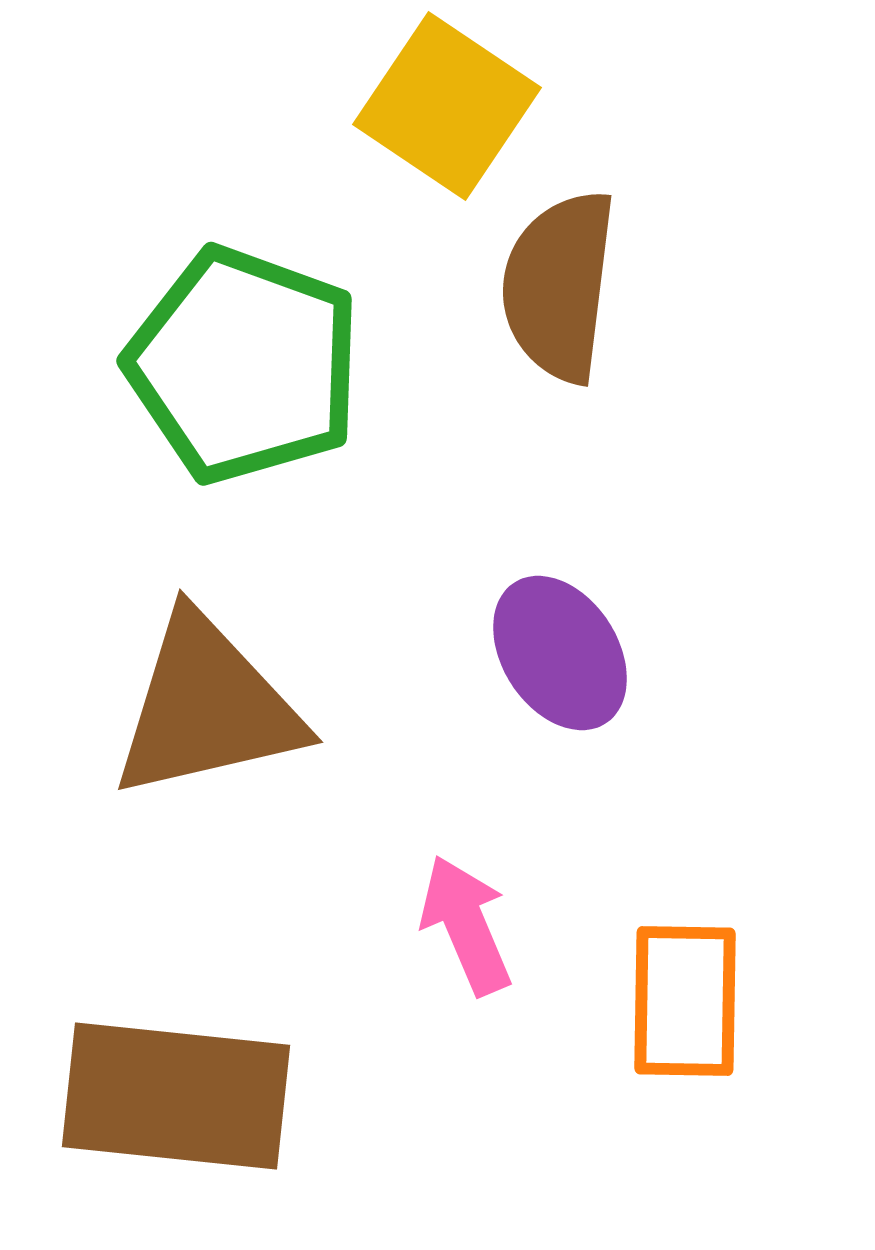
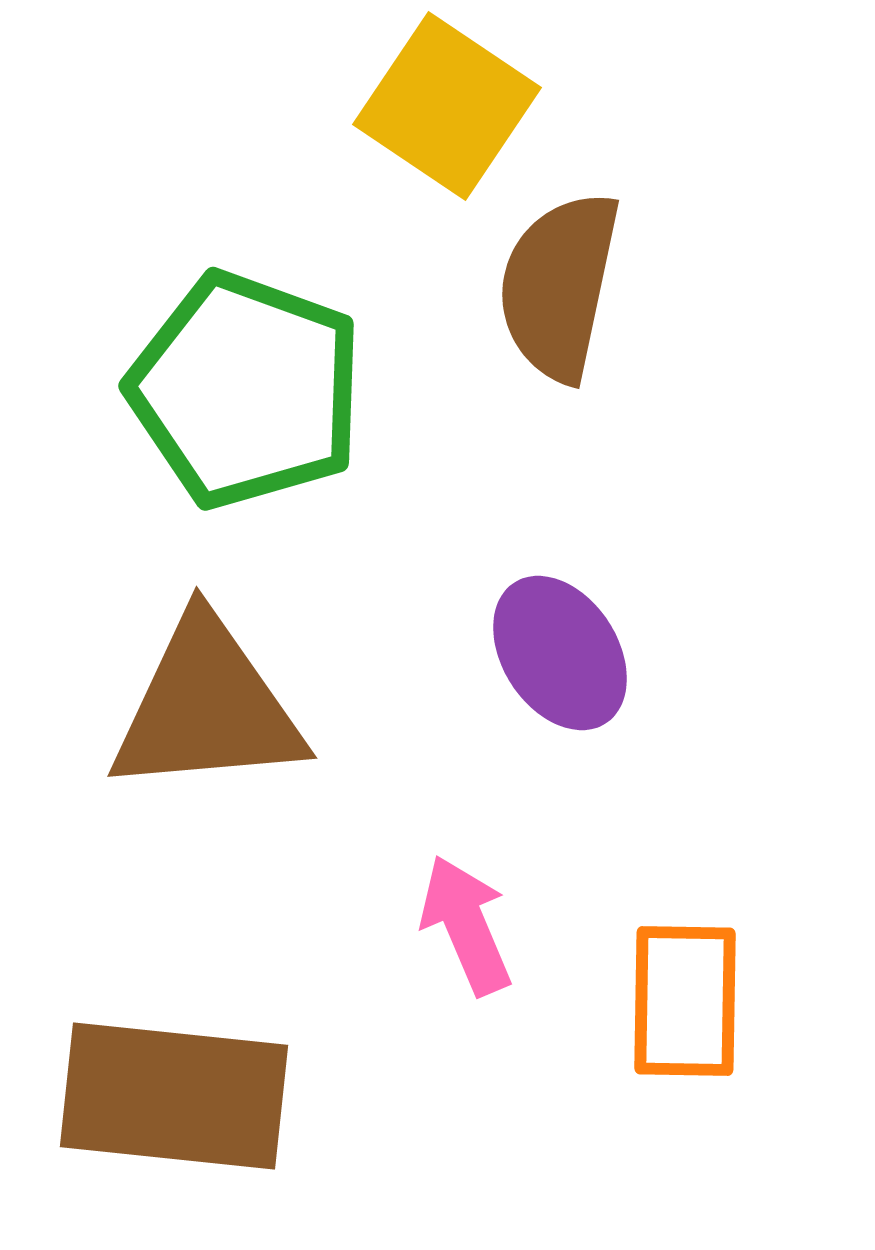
brown semicircle: rotated 5 degrees clockwise
green pentagon: moved 2 px right, 25 px down
brown triangle: rotated 8 degrees clockwise
brown rectangle: moved 2 px left
